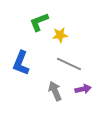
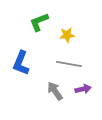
yellow star: moved 7 px right
gray line: rotated 15 degrees counterclockwise
gray arrow: rotated 12 degrees counterclockwise
